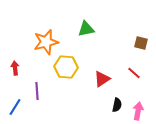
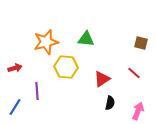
green triangle: moved 10 px down; rotated 18 degrees clockwise
red arrow: rotated 80 degrees clockwise
black semicircle: moved 7 px left, 2 px up
pink arrow: rotated 12 degrees clockwise
